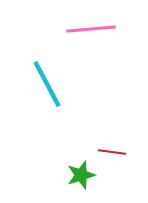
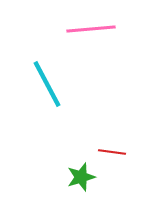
green star: moved 2 px down
